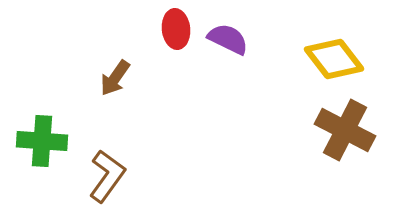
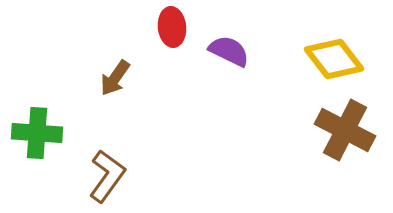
red ellipse: moved 4 px left, 2 px up
purple semicircle: moved 1 px right, 12 px down
green cross: moved 5 px left, 8 px up
